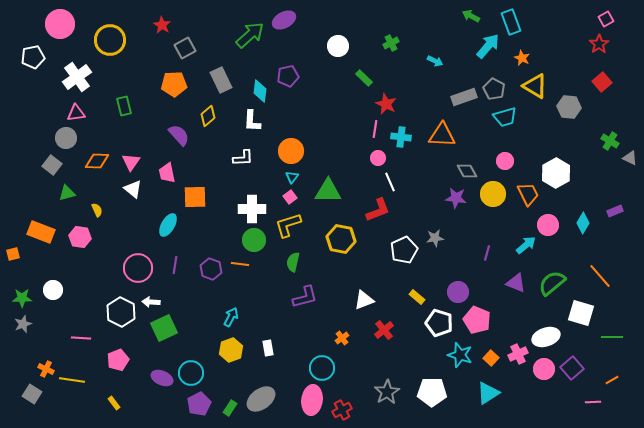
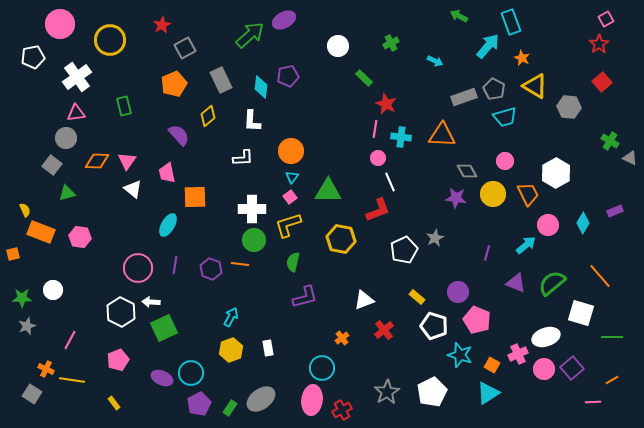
green arrow at (471, 16): moved 12 px left
red star at (162, 25): rotated 12 degrees clockwise
orange pentagon at (174, 84): rotated 20 degrees counterclockwise
cyan diamond at (260, 91): moved 1 px right, 4 px up
pink triangle at (131, 162): moved 4 px left, 1 px up
yellow semicircle at (97, 210): moved 72 px left
gray star at (435, 238): rotated 18 degrees counterclockwise
white pentagon at (439, 323): moved 5 px left, 3 px down
gray star at (23, 324): moved 4 px right, 2 px down
pink line at (81, 338): moved 11 px left, 2 px down; rotated 66 degrees counterclockwise
orange square at (491, 358): moved 1 px right, 7 px down; rotated 14 degrees counterclockwise
white pentagon at (432, 392): rotated 28 degrees counterclockwise
